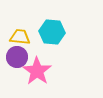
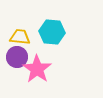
pink star: moved 2 px up
